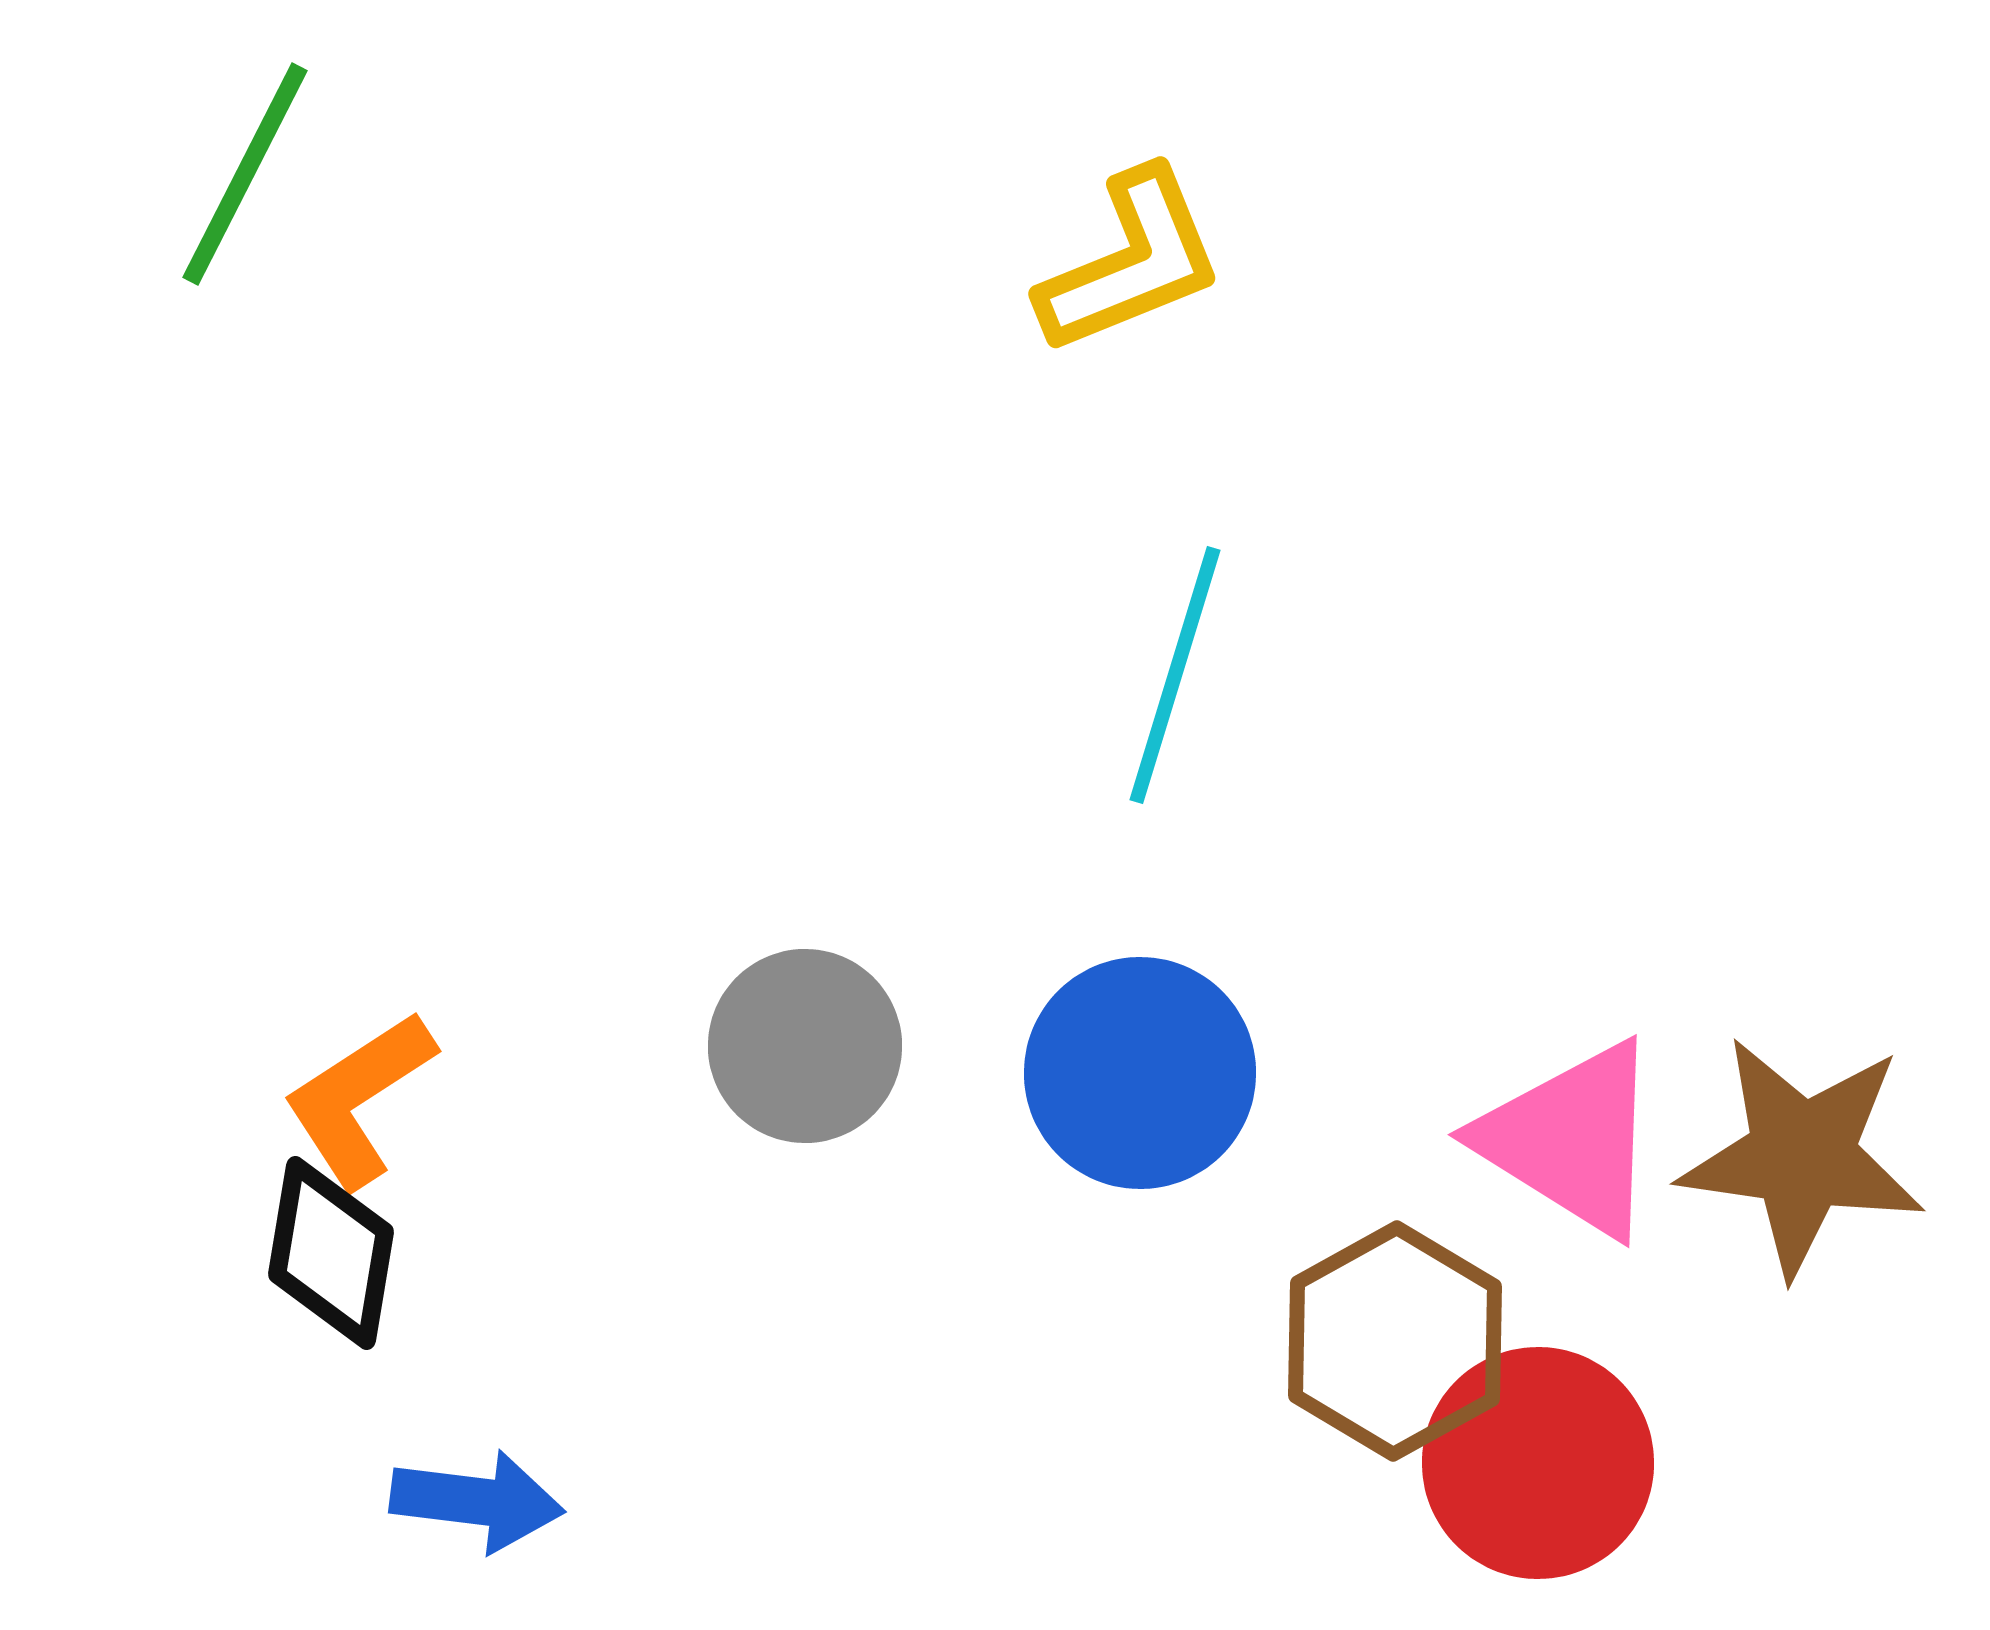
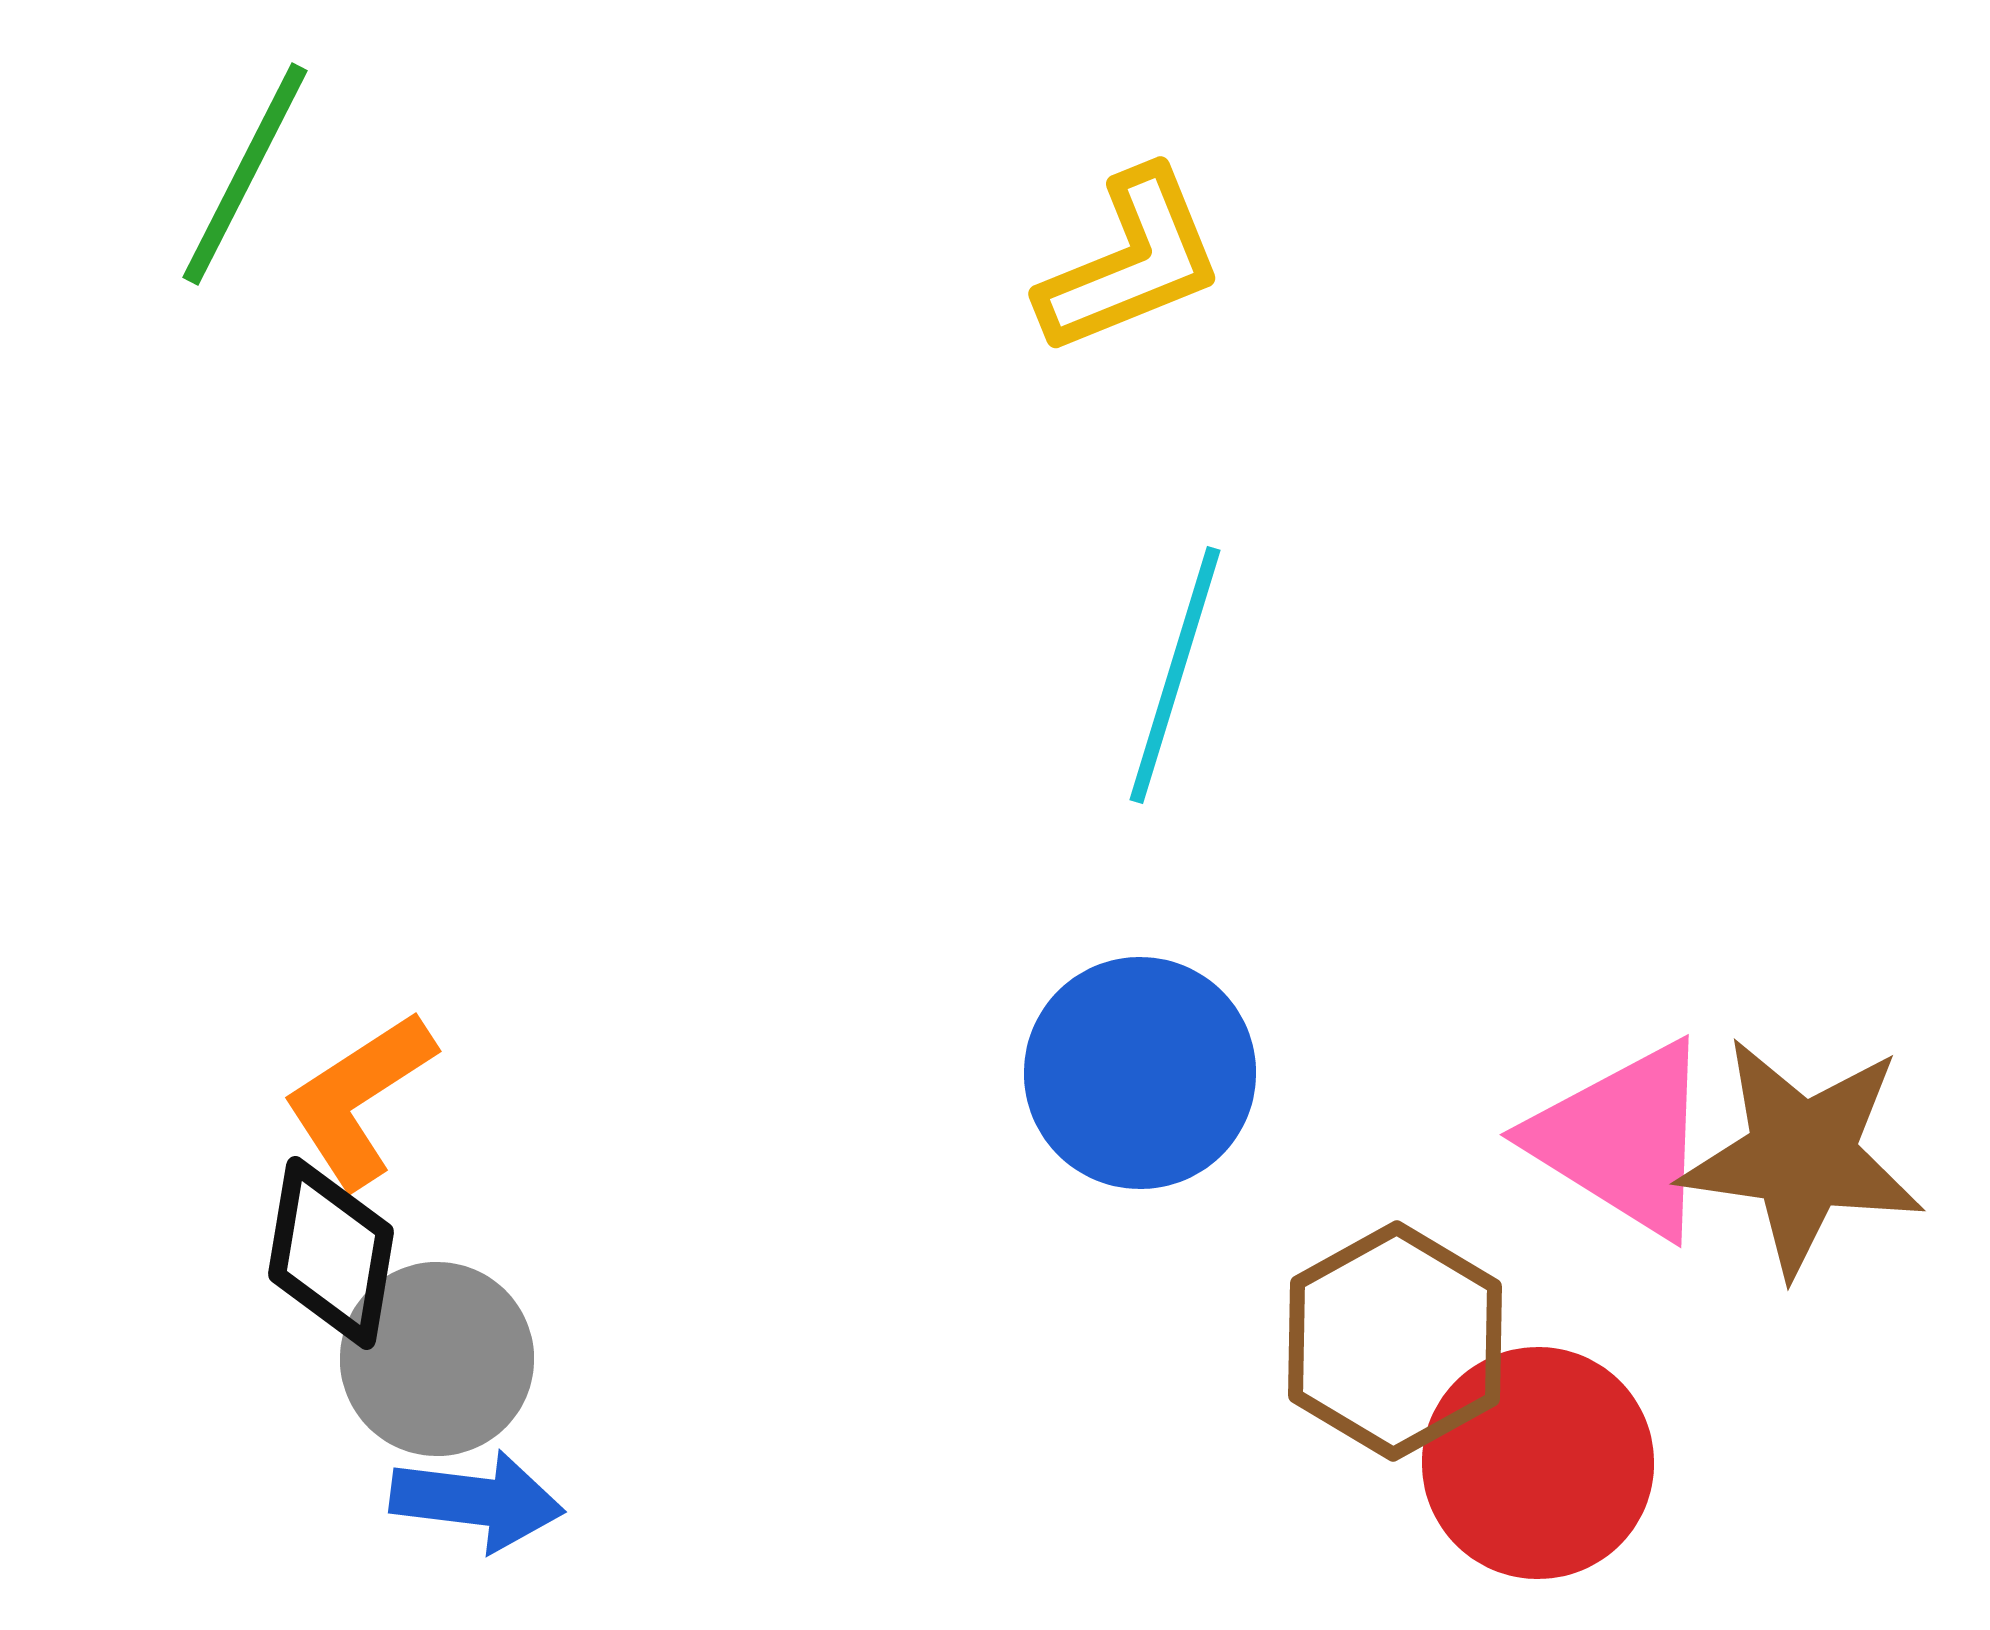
gray circle: moved 368 px left, 313 px down
pink triangle: moved 52 px right
